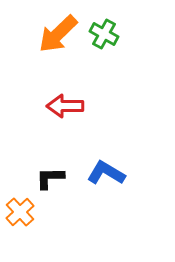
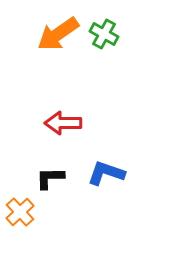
orange arrow: rotated 9 degrees clockwise
red arrow: moved 2 px left, 17 px down
blue L-shape: rotated 12 degrees counterclockwise
